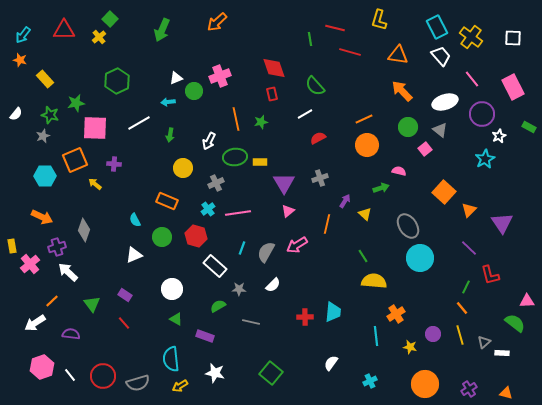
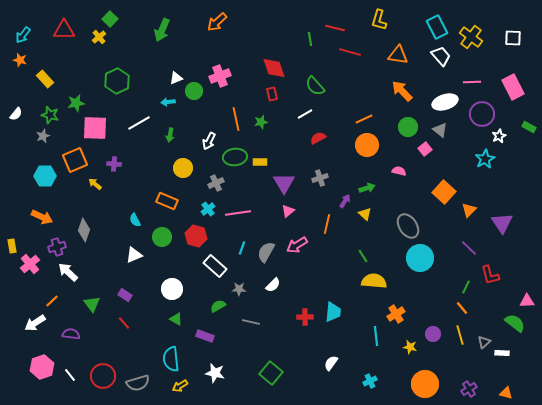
pink line at (472, 79): moved 3 px down; rotated 54 degrees counterclockwise
green arrow at (381, 188): moved 14 px left
